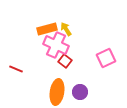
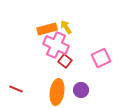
yellow arrow: moved 2 px up
pink square: moved 5 px left
red line: moved 20 px down
purple circle: moved 1 px right, 2 px up
